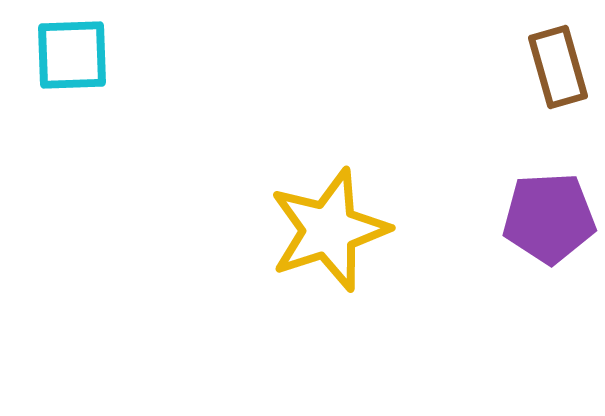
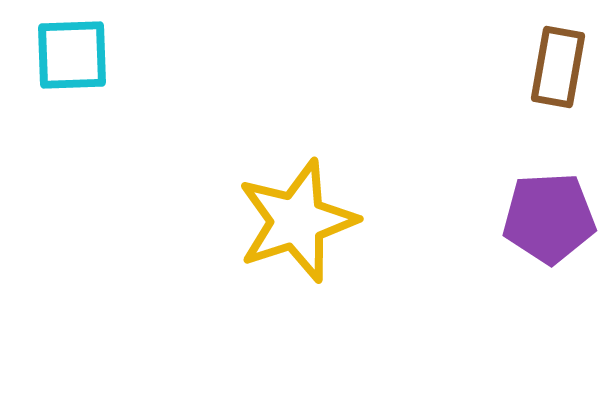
brown rectangle: rotated 26 degrees clockwise
yellow star: moved 32 px left, 9 px up
